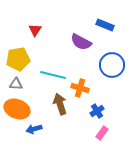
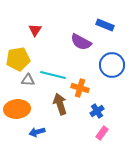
gray triangle: moved 12 px right, 4 px up
orange ellipse: rotated 25 degrees counterclockwise
blue arrow: moved 3 px right, 3 px down
